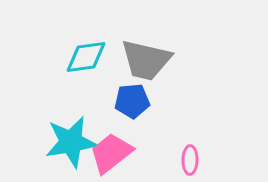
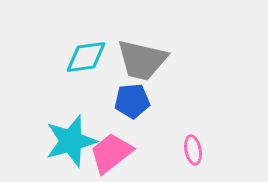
gray trapezoid: moved 4 px left
cyan star: moved 1 px up; rotated 6 degrees counterclockwise
pink ellipse: moved 3 px right, 10 px up; rotated 12 degrees counterclockwise
